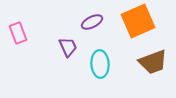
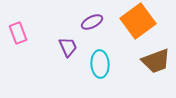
orange square: rotated 12 degrees counterclockwise
brown trapezoid: moved 3 px right, 1 px up
